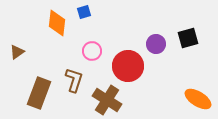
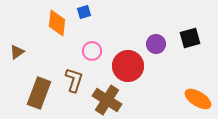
black square: moved 2 px right
